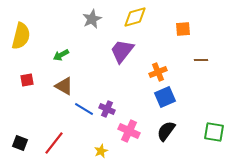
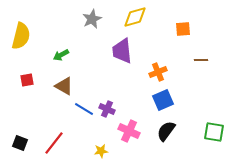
purple trapezoid: rotated 44 degrees counterclockwise
blue square: moved 2 px left, 3 px down
yellow star: rotated 16 degrees clockwise
